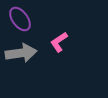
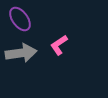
pink L-shape: moved 3 px down
